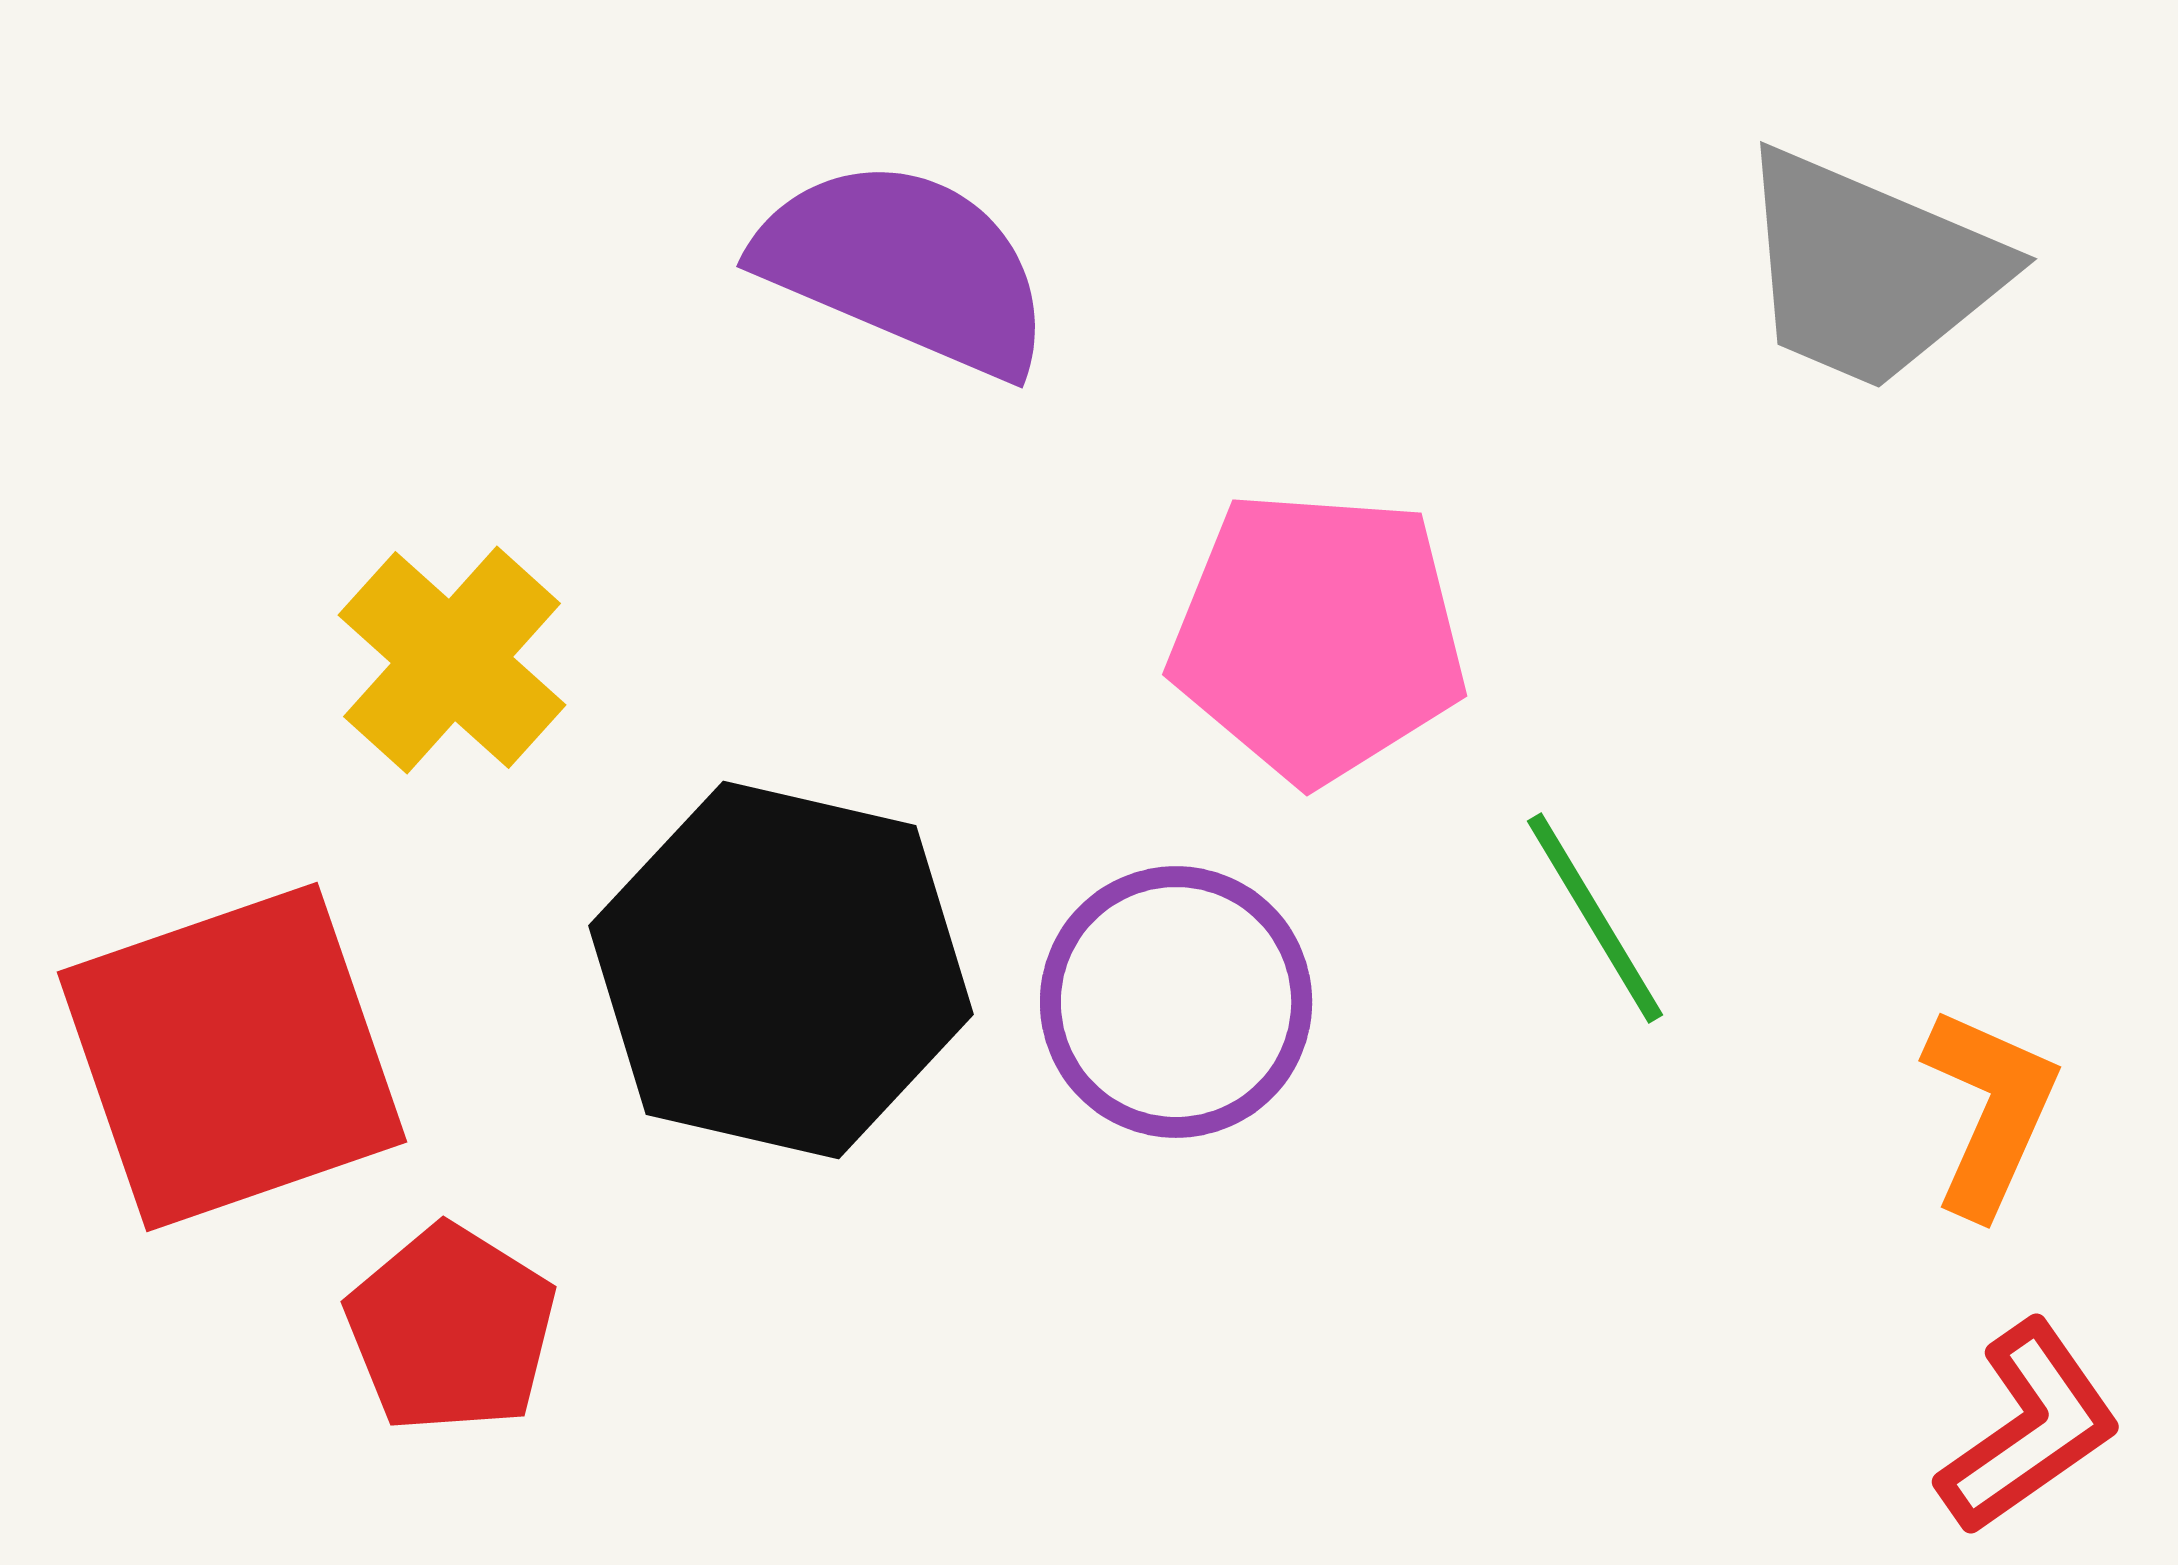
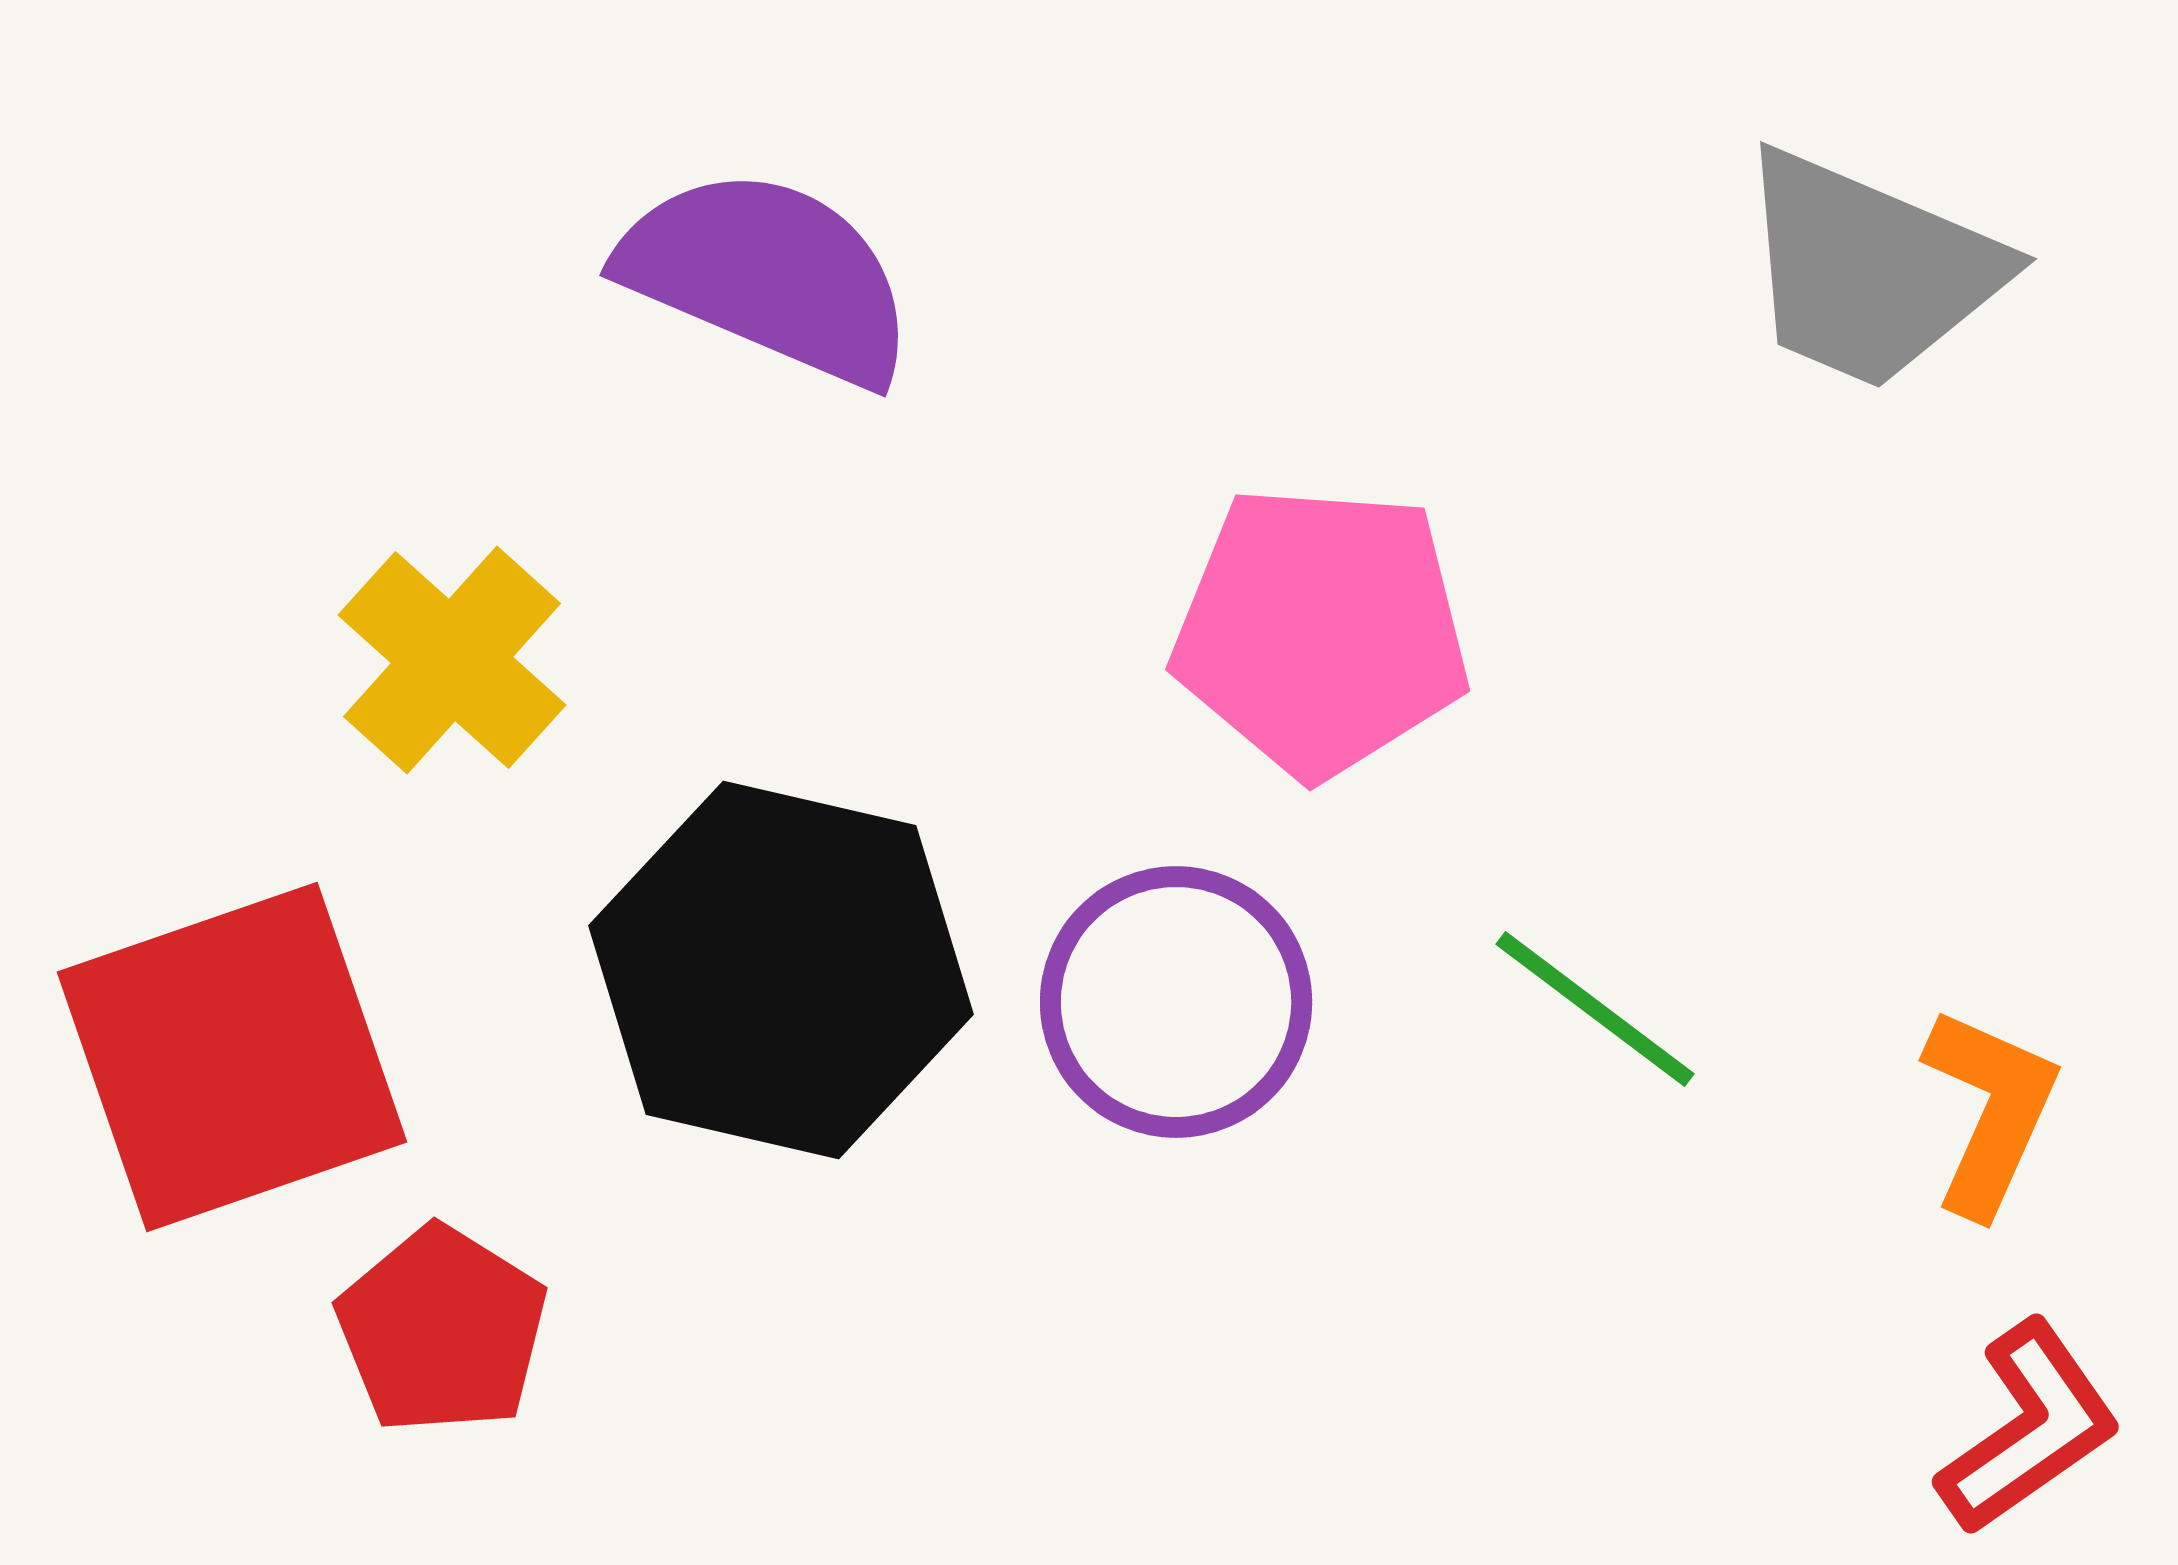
purple semicircle: moved 137 px left, 9 px down
pink pentagon: moved 3 px right, 5 px up
green line: moved 91 px down; rotated 22 degrees counterclockwise
red pentagon: moved 9 px left, 1 px down
